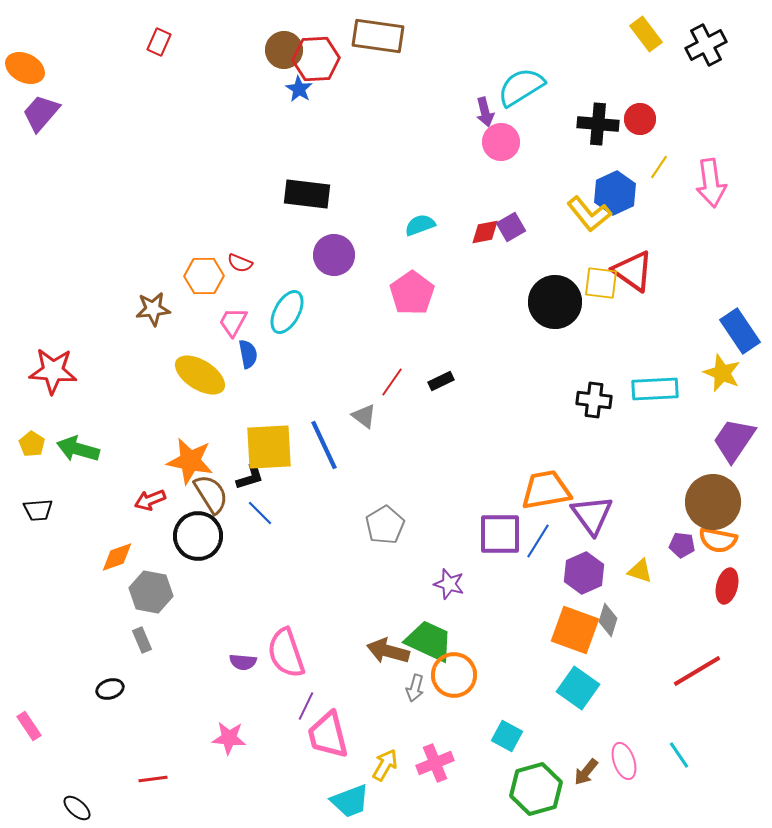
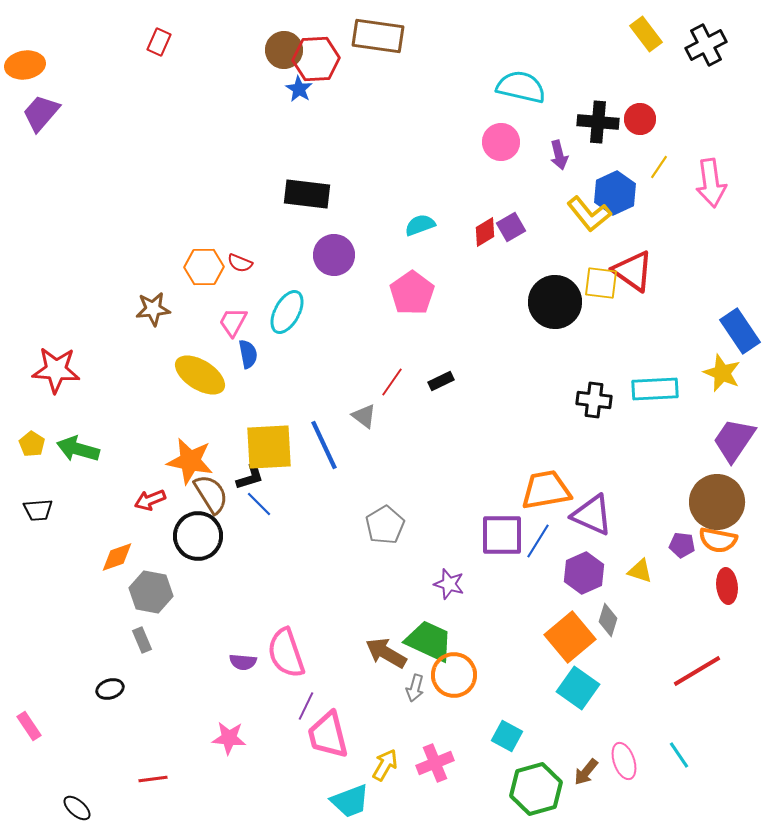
orange ellipse at (25, 68): moved 3 px up; rotated 36 degrees counterclockwise
cyan semicircle at (521, 87): rotated 45 degrees clockwise
purple arrow at (485, 112): moved 74 px right, 43 px down
black cross at (598, 124): moved 2 px up
red diamond at (485, 232): rotated 20 degrees counterclockwise
orange hexagon at (204, 276): moved 9 px up
red star at (53, 371): moved 3 px right, 1 px up
brown circle at (713, 502): moved 4 px right
blue line at (260, 513): moved 1 px left, 9 px up
purple triangle at (592, 515): rotated 30 degrees counterclockwise
purple square at (500, 534): moved 2 px right, 1 px down
red ellipse at (727, 586): rotated 20 degrees counterclockwise
orange square at (575, 630): moved 5 px left, 7 px down; rotated 30 degrees clockwise
brown arrow at (388, 651): moved 2 px left, 2 px down; rotated 15 degrees clockwise
